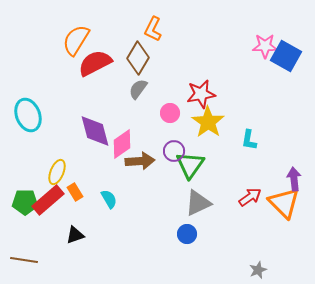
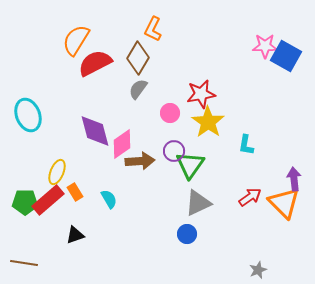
cyan L-shape: moved 3 px left, 5 px down
brown line: moved 3 px down
